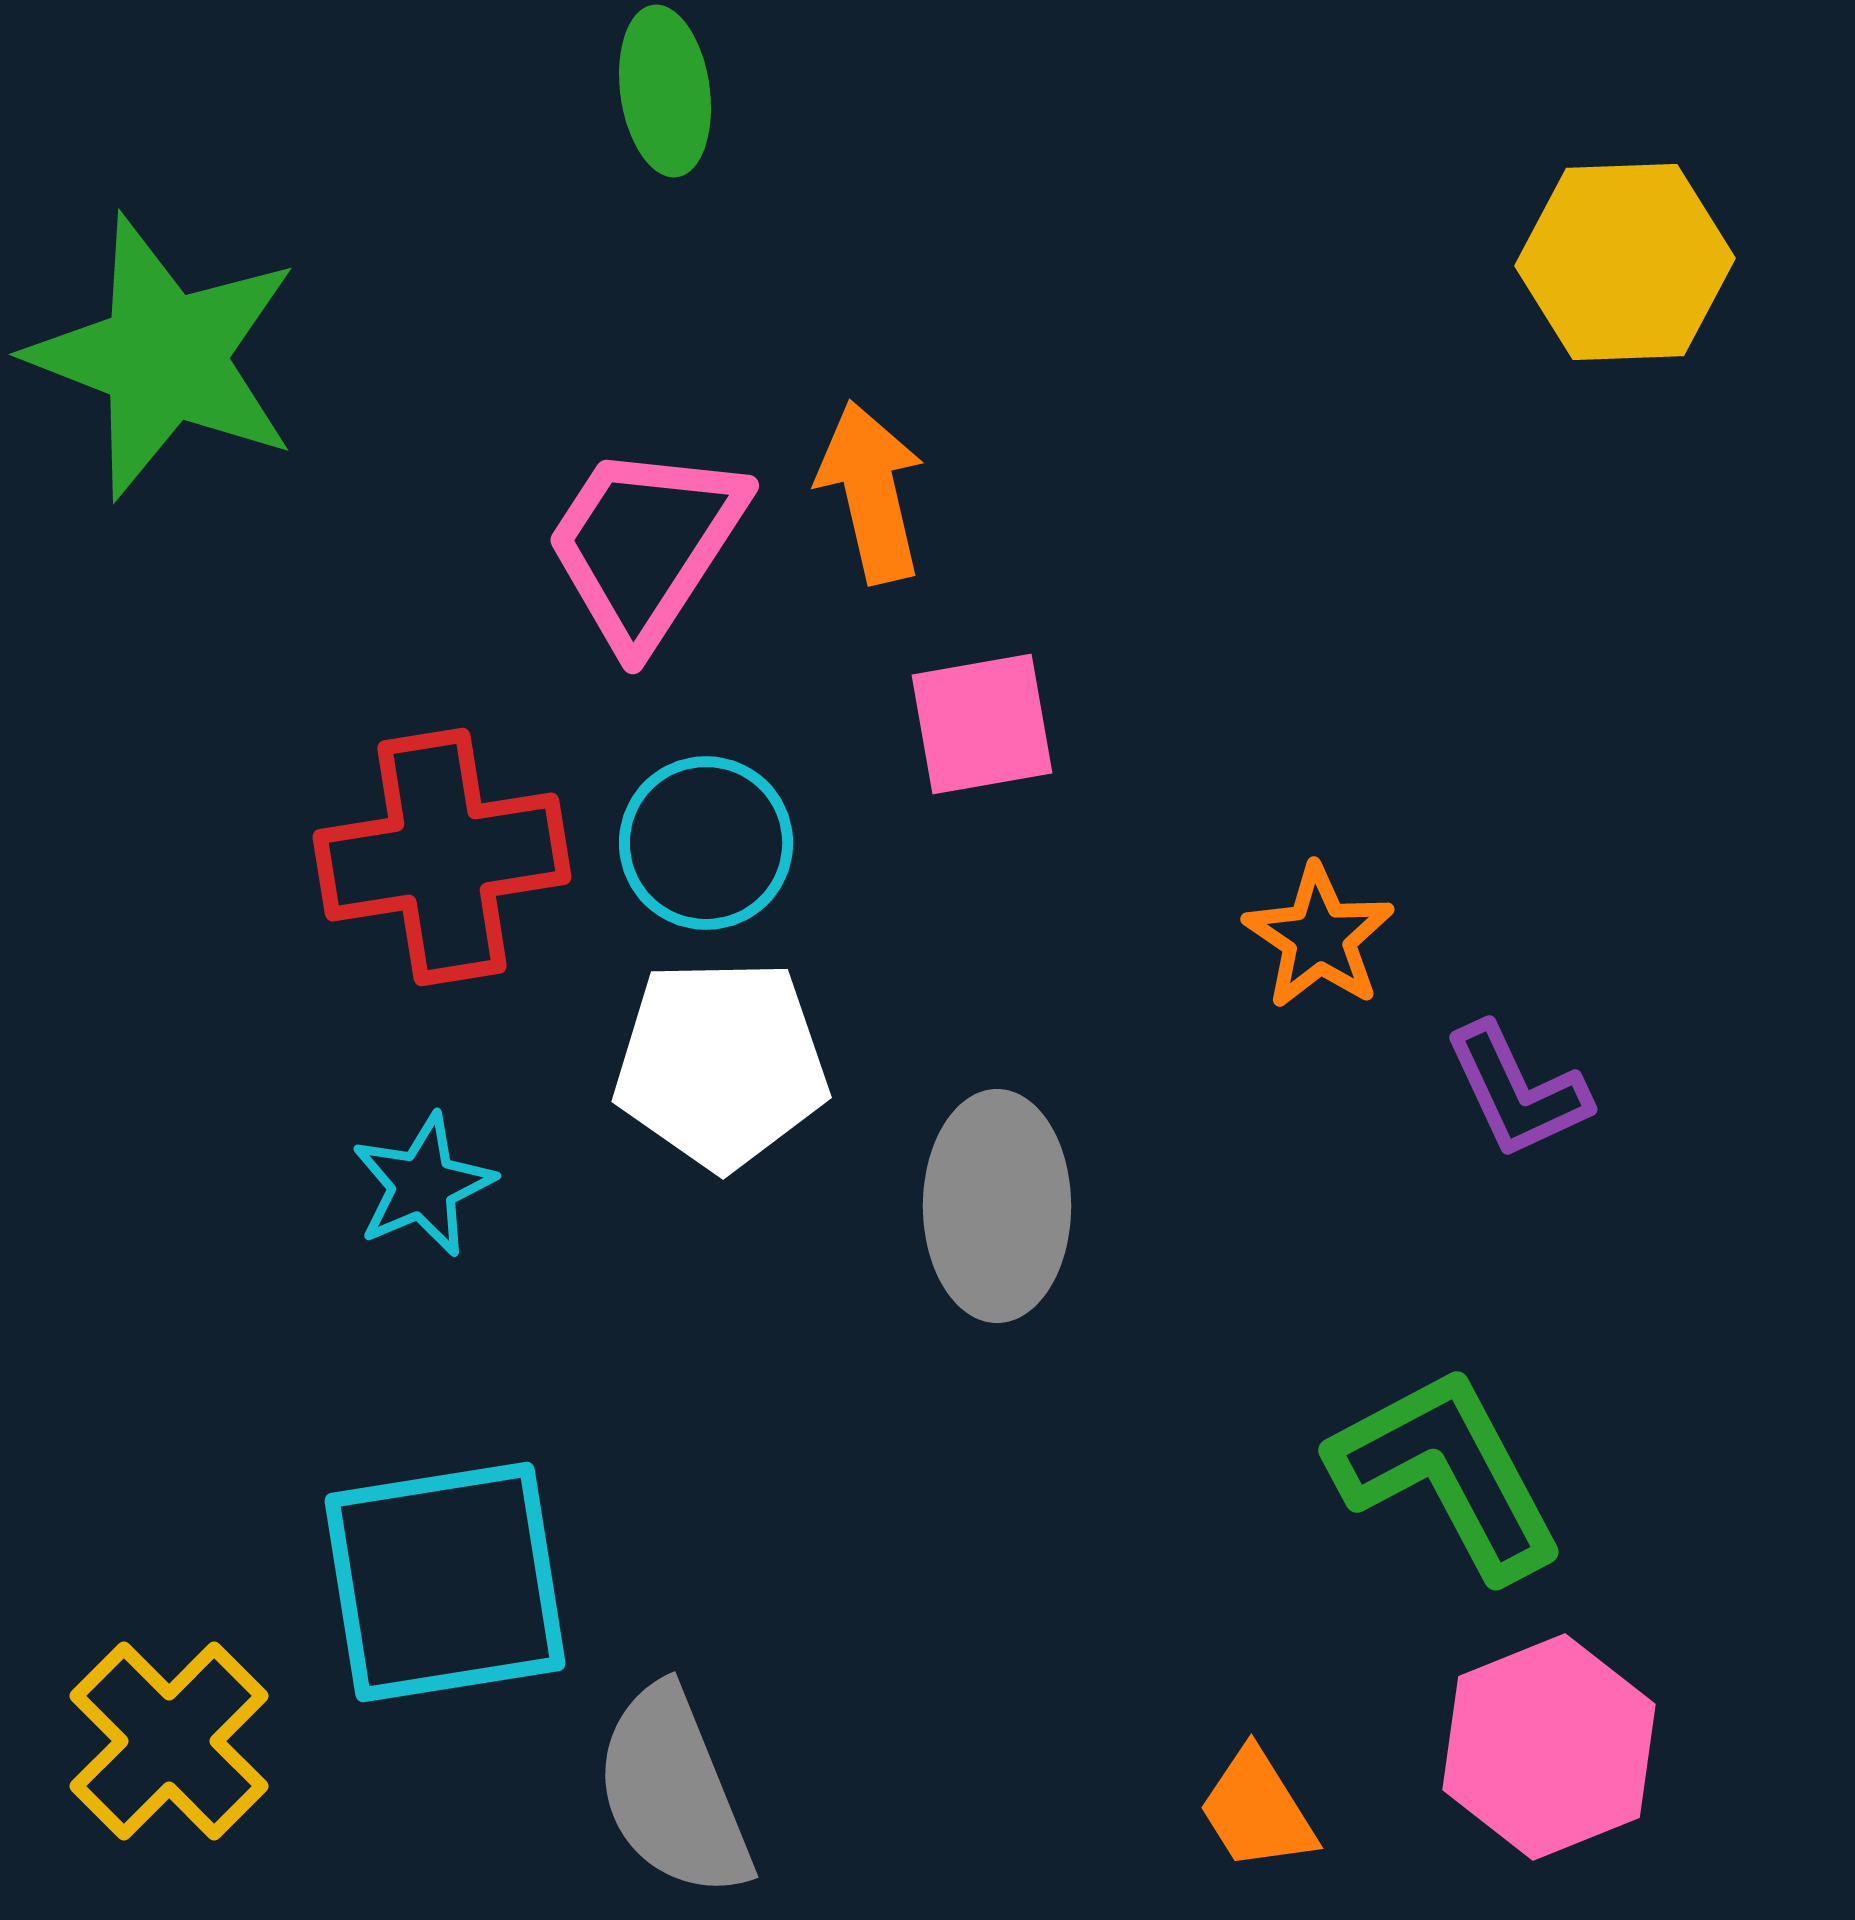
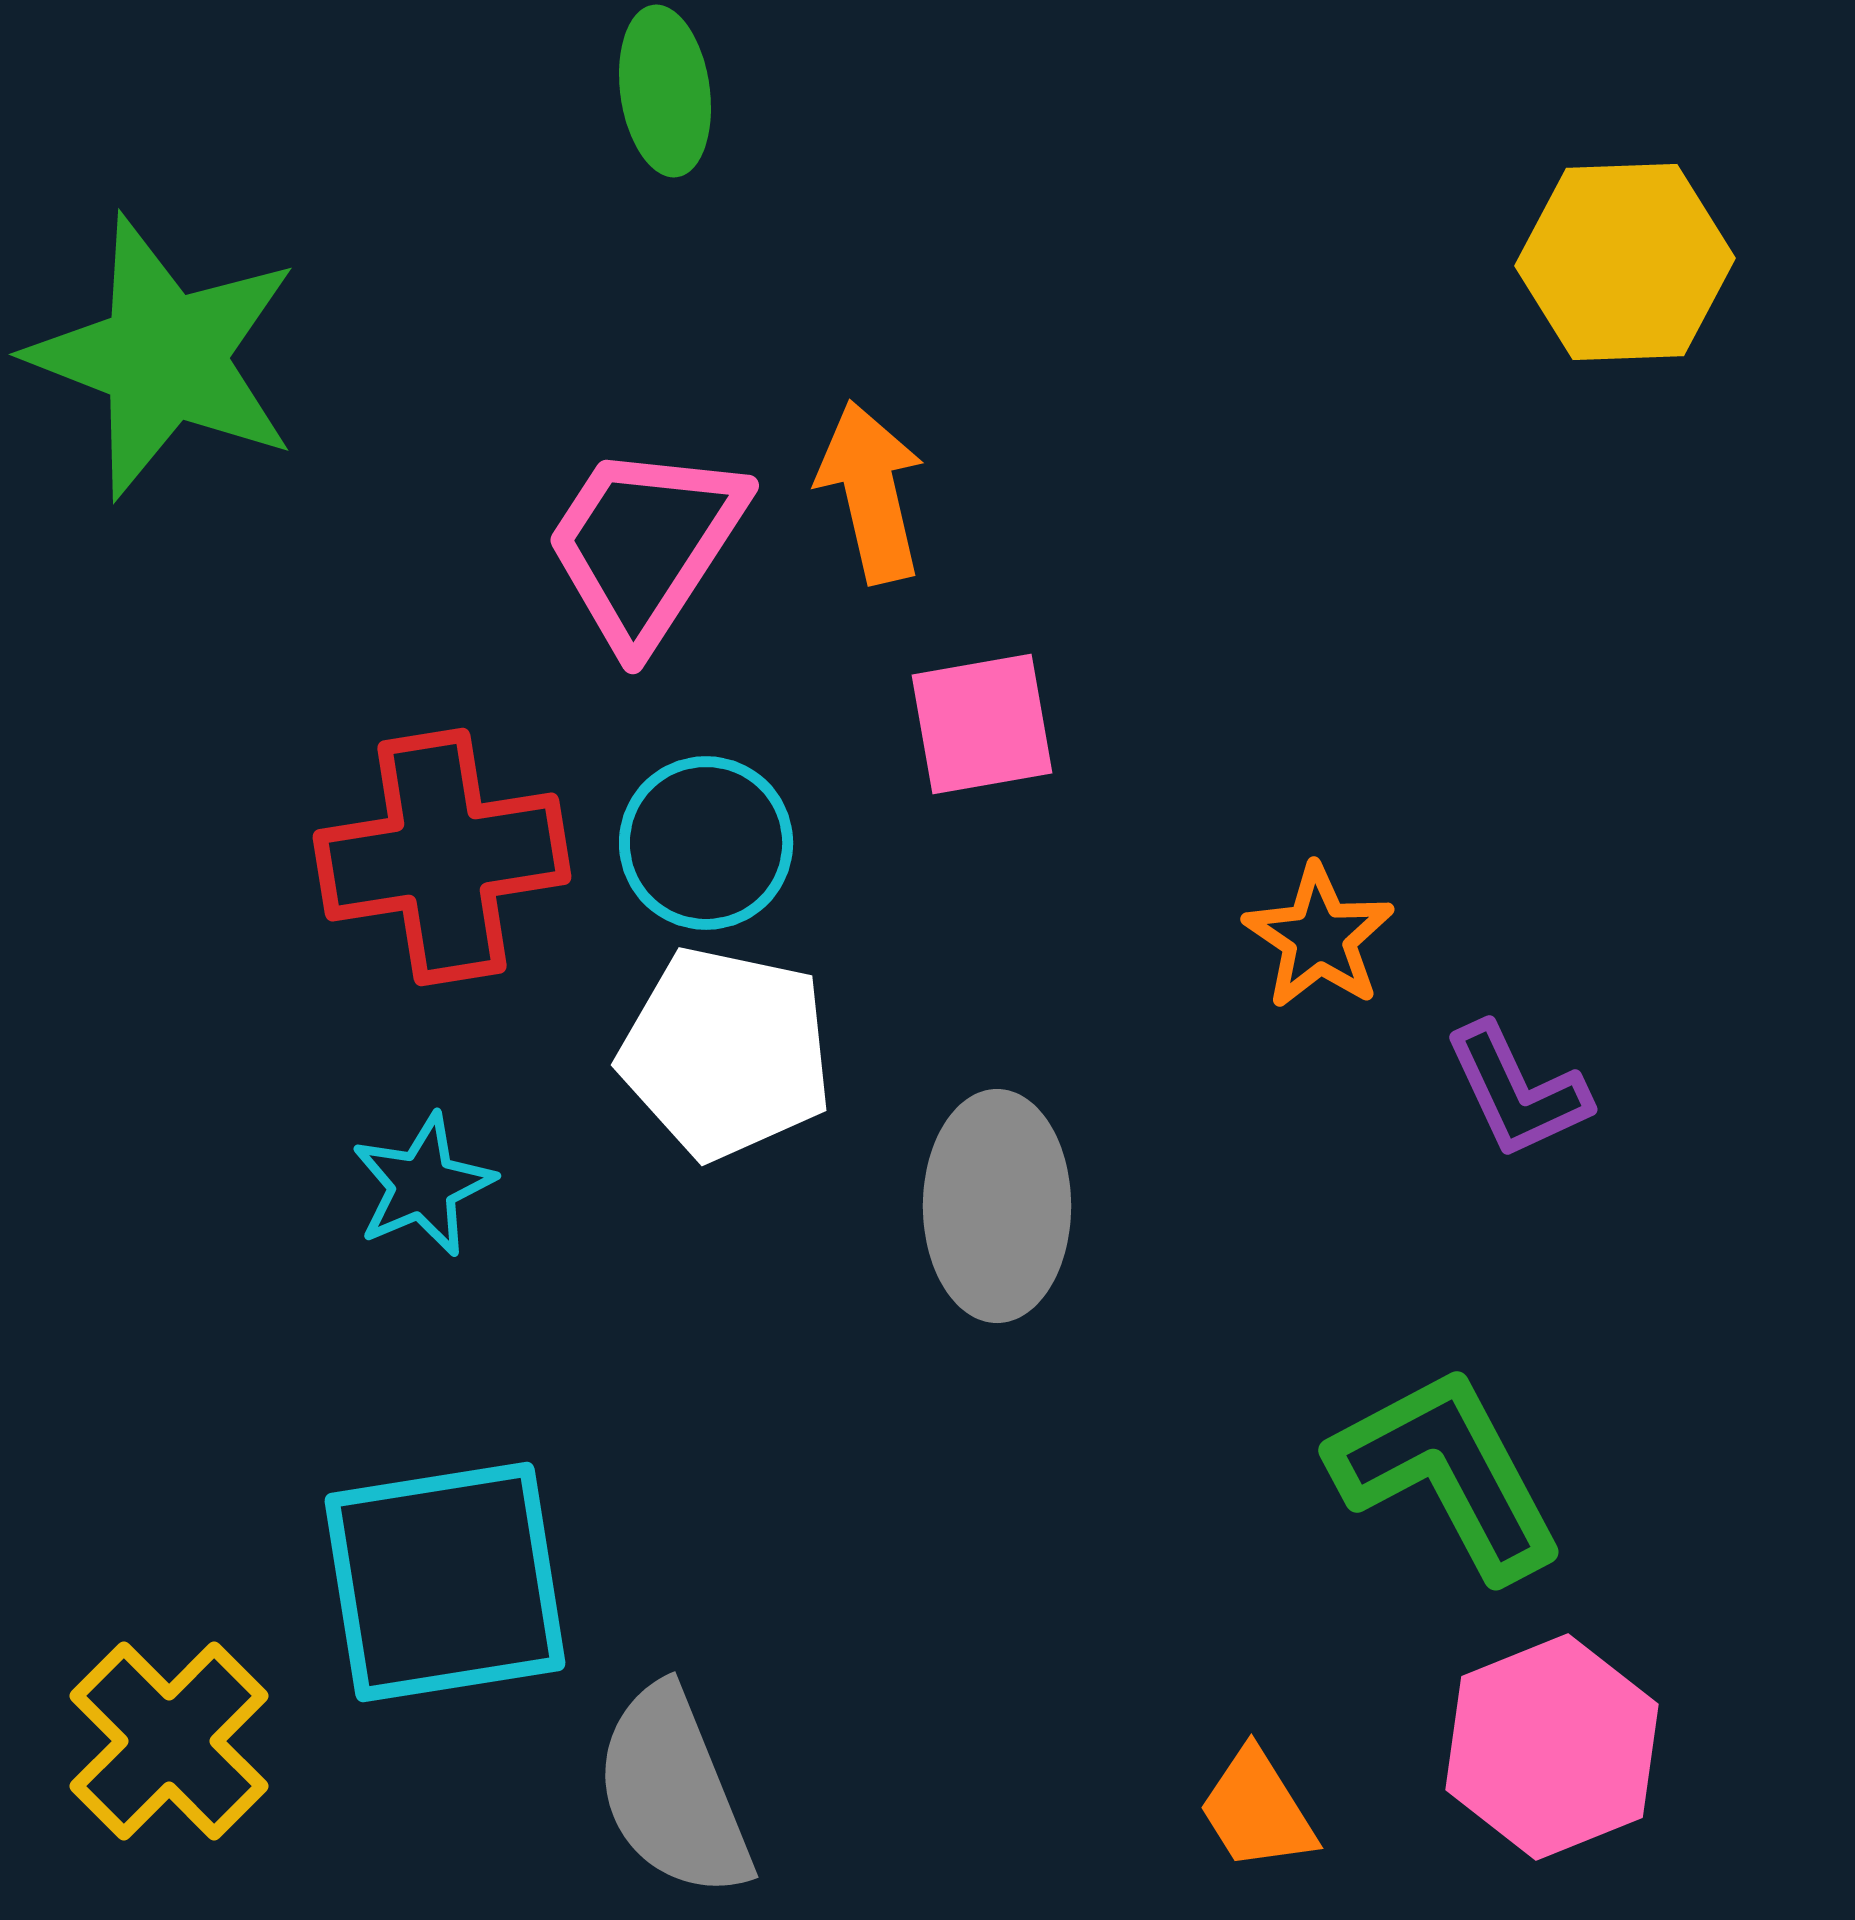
white pentagon: moved 5 px right, 11 px up; rotated 13 degrees clockwise
pink hexagon: moved 3 px right
